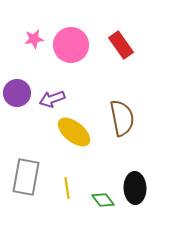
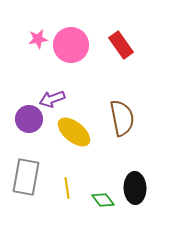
pink star: moved 4 px right
purple circle: moved 12 px right, 26 px down
